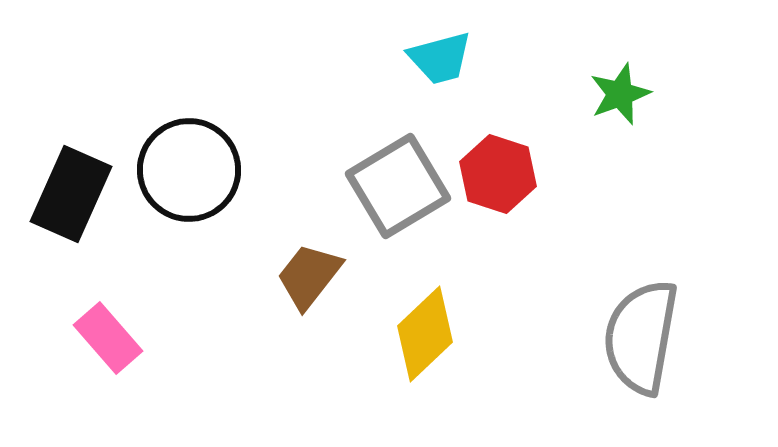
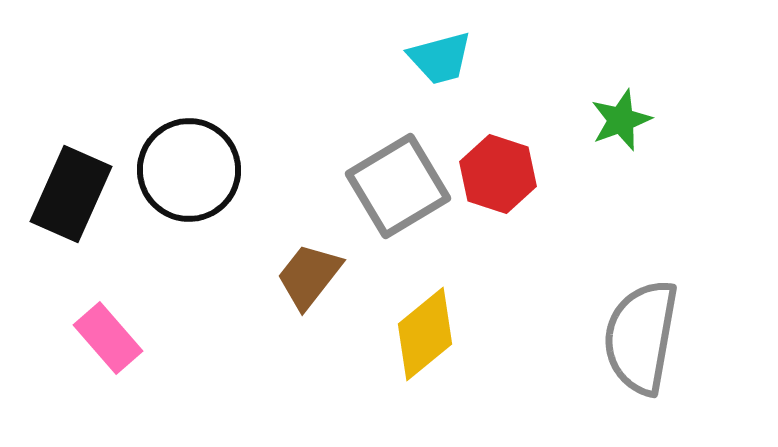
green star: moved 1 px right, 26 px down
yellow diamond: rotated 4 degrees clockwise
